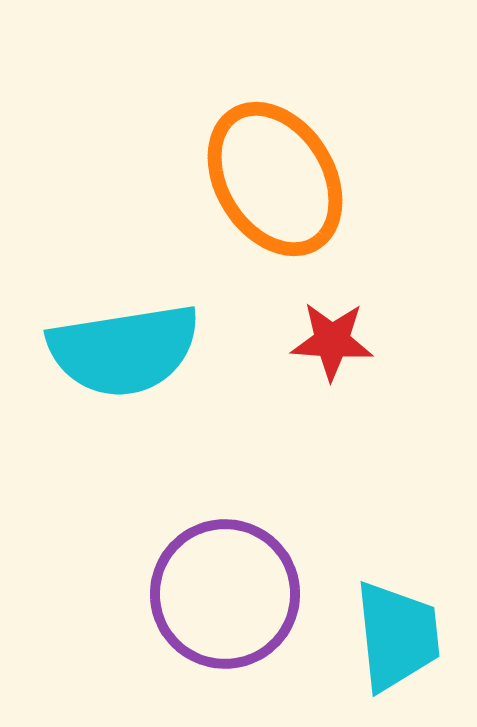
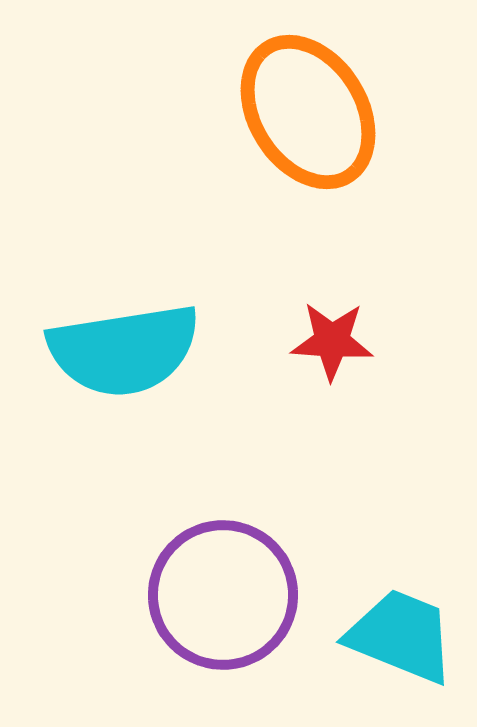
orange ellipse: moved 33 px right, 67 px up
purple circle: moved 2 px left, 1 px down
cyan trapezoid: moved 4 px right; rotated 62 degrees counterclockwise
